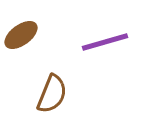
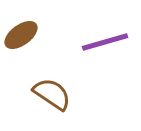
brown semicircle: rotated 78 degrees counterclockwise
